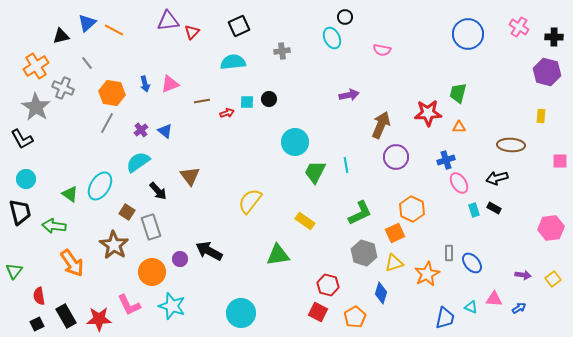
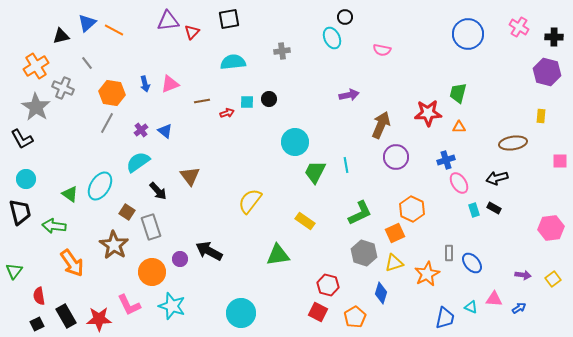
black square at (239, 26): moved 10 px left, 7 px up; rotated 15 degrees clockwise
brown ellipse at (511, 145): moved 2 px right, 2 px up; rotated 12 degrees counterclockwise
